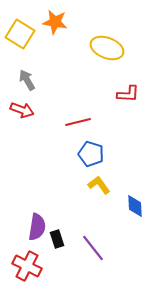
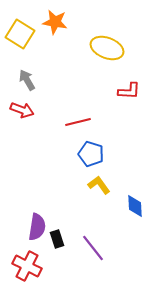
red L-shape: moved 1 px right, 3 px up
